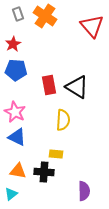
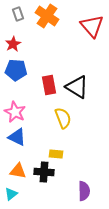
orange cross: moved 2 px right
yellow semicircle: moved 2 px up; rotated 25 degrees counterclockwise
